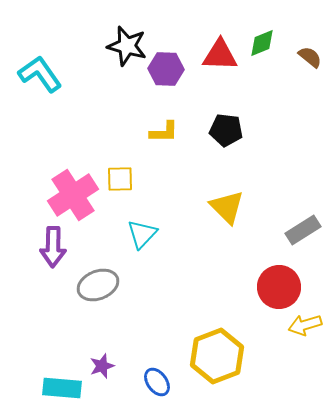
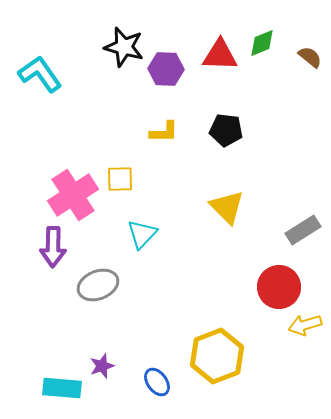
black star: moved 3 px left, 1 px down
